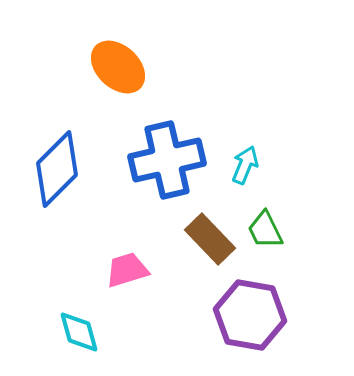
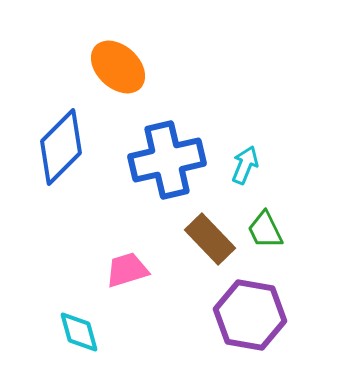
blue diamond: moved 4 px right, 22 px up
